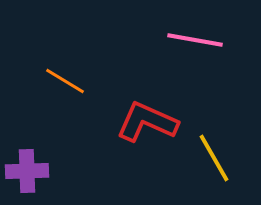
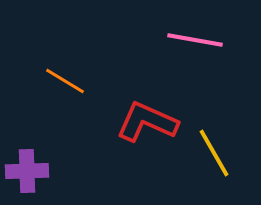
yellow line: moved 5 px up
